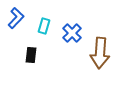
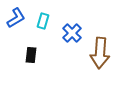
blue L-shape: rotated 15 degrees clockwise
cyan rectangle: moved 1 px left, 5 px up
